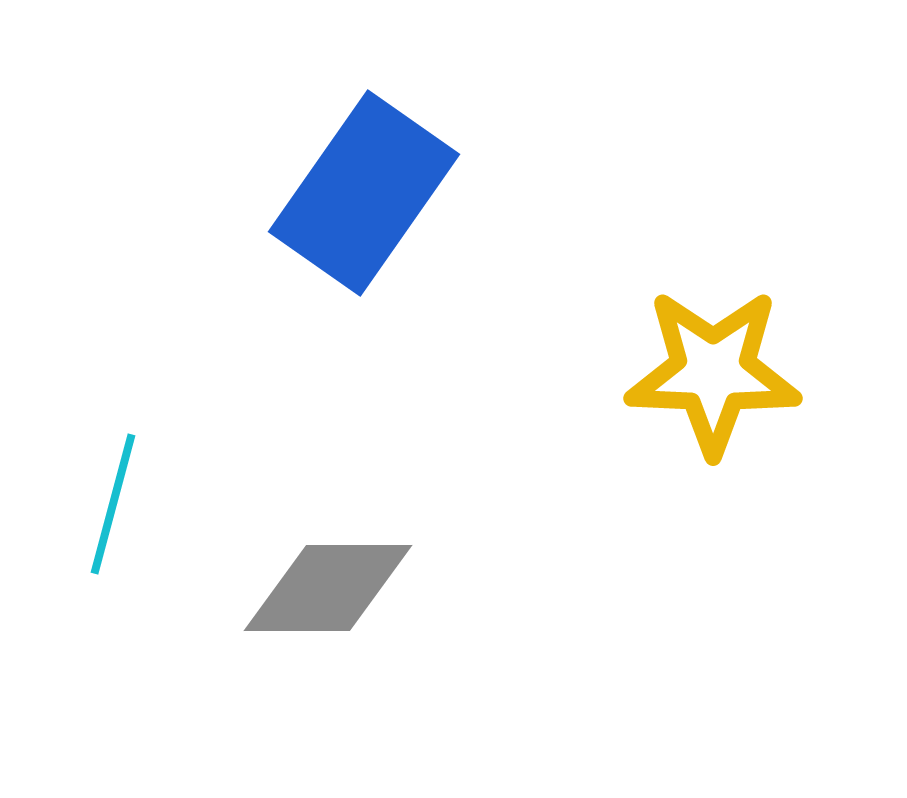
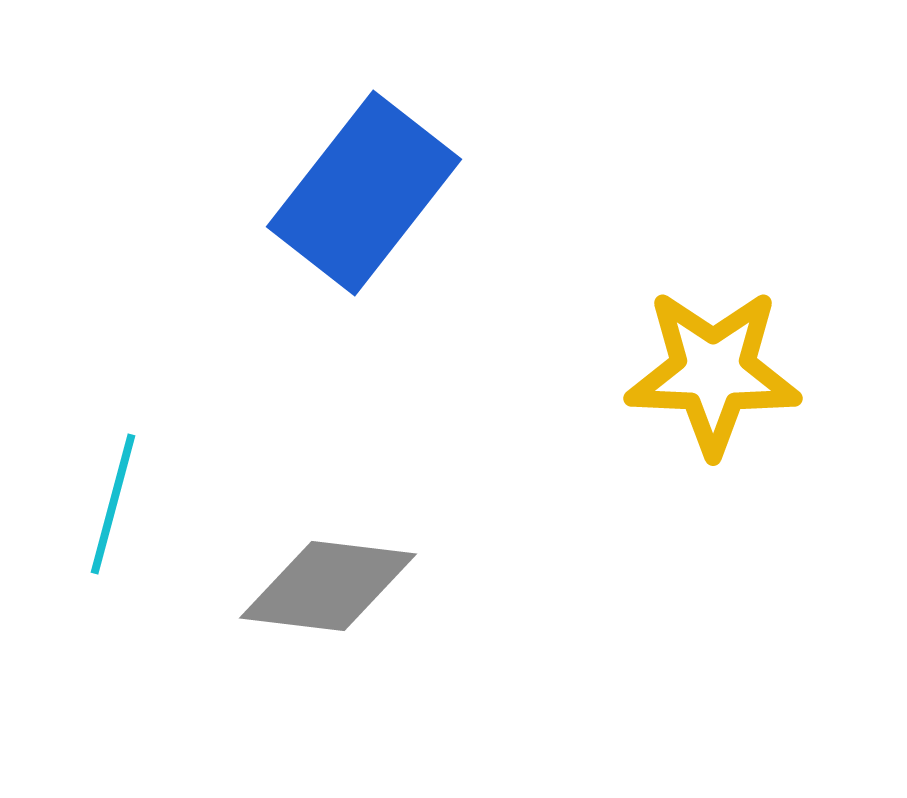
blue rectangle: rotated 3 degrees clockwise
gray diamond: moved 2 px up; rotated 7 degrees clockwise
